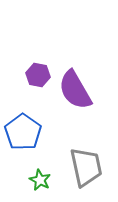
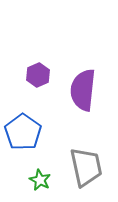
purple hexagon: rotated 25 degrees clockwise
purple semicircle: moved 8 px right; rotated 36 degrees clockwise
